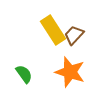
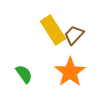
orange star: rotated 20 degrees clockwise
